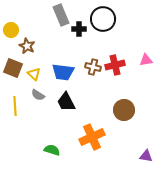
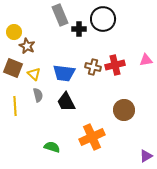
gray rectangle: moved 1 px left
yellow circle: moved 3 px right, 2 px down
blue trapezoid: moved 1 px right, 1 px down
gray semicircle: rotated 136 degrees counterclockwise
green semicircle: moved 3 px up
purple triangle: rotated 40 degrees counterclockwise
